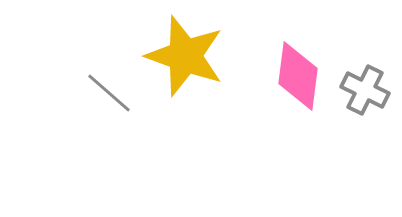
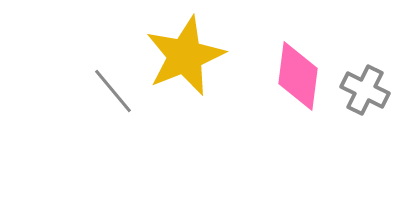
yellow star: rotated 30 degrees clockwise
gray line: moved 4 px right, 2 px up; rotated 9 degrees clockwise
